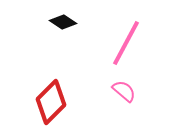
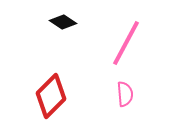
pink semicircle: moved 1 px right, 3 px down; rotated 45 degrees clockwise
red diamond: moved 6 px up
